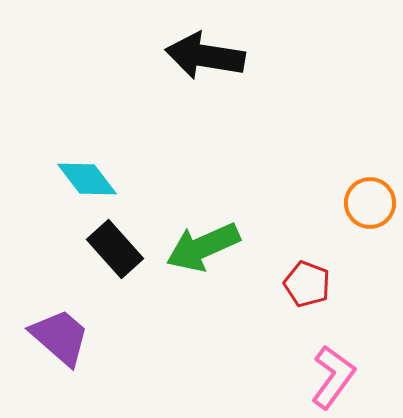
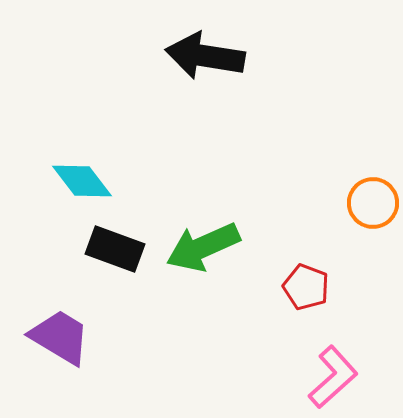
cyan diamond: moved 5 px left, 2 px down
orange circle: moved 3 px right
black rectangle: rotated 28 degrees counterclockwise
red pentagon: moved 1 px left, 3 px down
purple trapezoid: rotated 10 degrees counterclockwise
pink L-shape: rotated 12 degrees clockwise
